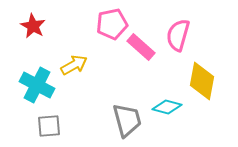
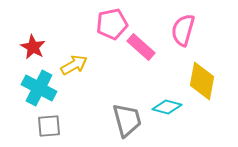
red star: moved 21 px down
pink semicircle: moved 5 px right, 5 px up
cyan cross: moved 2 px right, 3 px down
